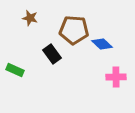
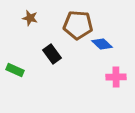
brown pentagon: moved 4 px right, 5 px up
